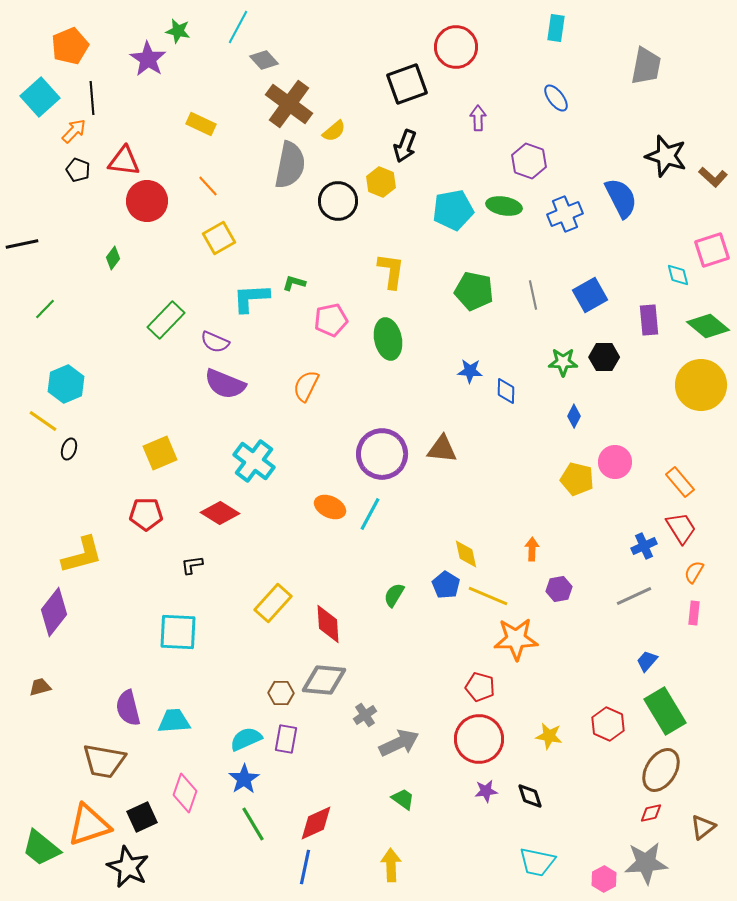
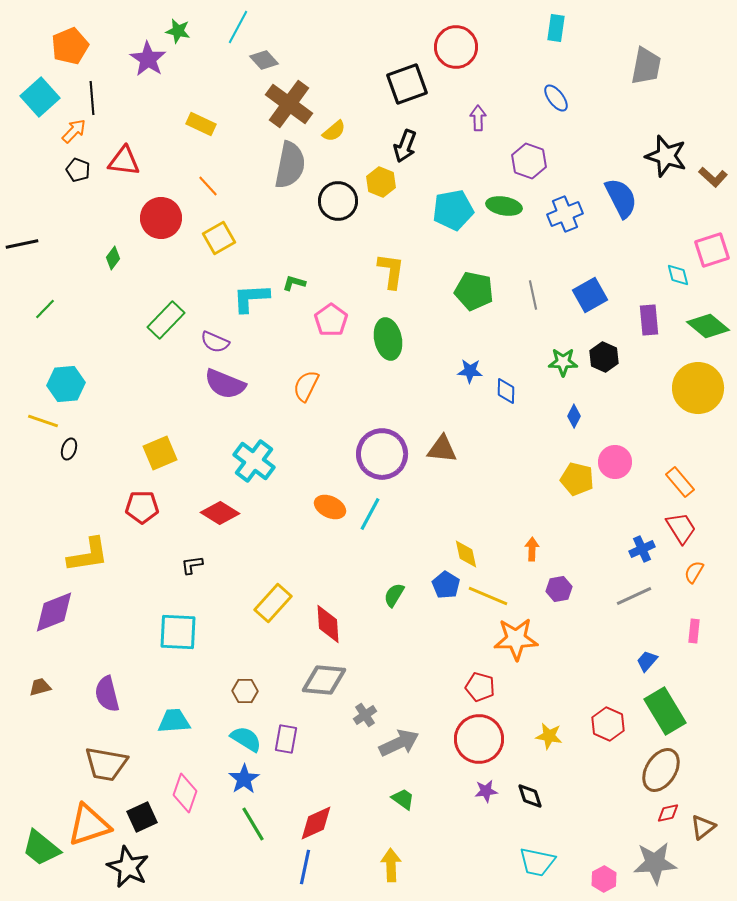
red circle at (147, 201): moved 14 px right, 17 px down
pink pentagon at (331, 320): rotated 24 degrees counterclockwise
black hexagon at (604, 357): rotated 24 degrees clockwise
cyan hexagon at (66, 384): rotated 18 degrees clockwise
yellow circle at (701, 385): moved 3 px left, 3 px down
yellow line at (43, 421): rotated 16 degrees counterclockwise
red pentagon at (146, 514): moved 4 px left, 7 px up
blue cross at (644, 546): moved 2 px left, 3 px down
yellow L-shape at (82, 555): moved 6 px right; rotated 6 degrees clockwise
purple diamond at (54, 612): rotated 30 degrees clockwise
pink rectangle at (694, 613): moved 18 px down
brown hexagon at (281, 693): moved 36 px left, 2 px up
purple semicircle at (128, 708): moved 21 px left, 14 px up
cyan semicircle at (246, 739): rotated 56 degrees clockwise
brown trapezoid at (104, 761): moved 2 px right, 3 px down
red diamond at (651, 813): moved 17 px right
gray star at (646, 863): moved 9 px right
